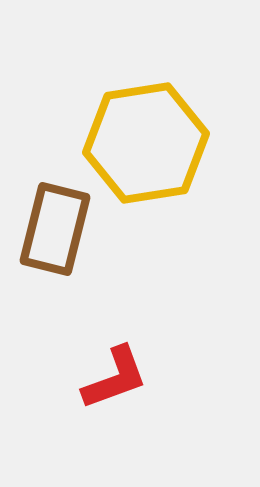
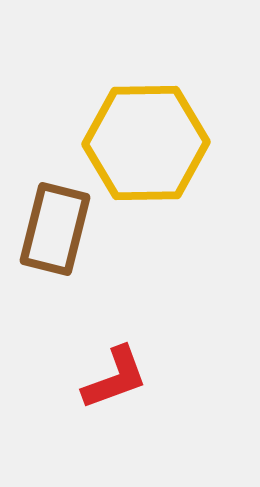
yellow hexagon: rotated 8 degrees clockwise
